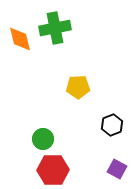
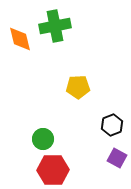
green cross: moved 2 px up
purple square: moved 11 px up
